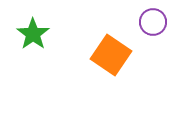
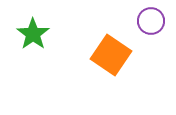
purple circle: moved 2 px left, 1 px up
